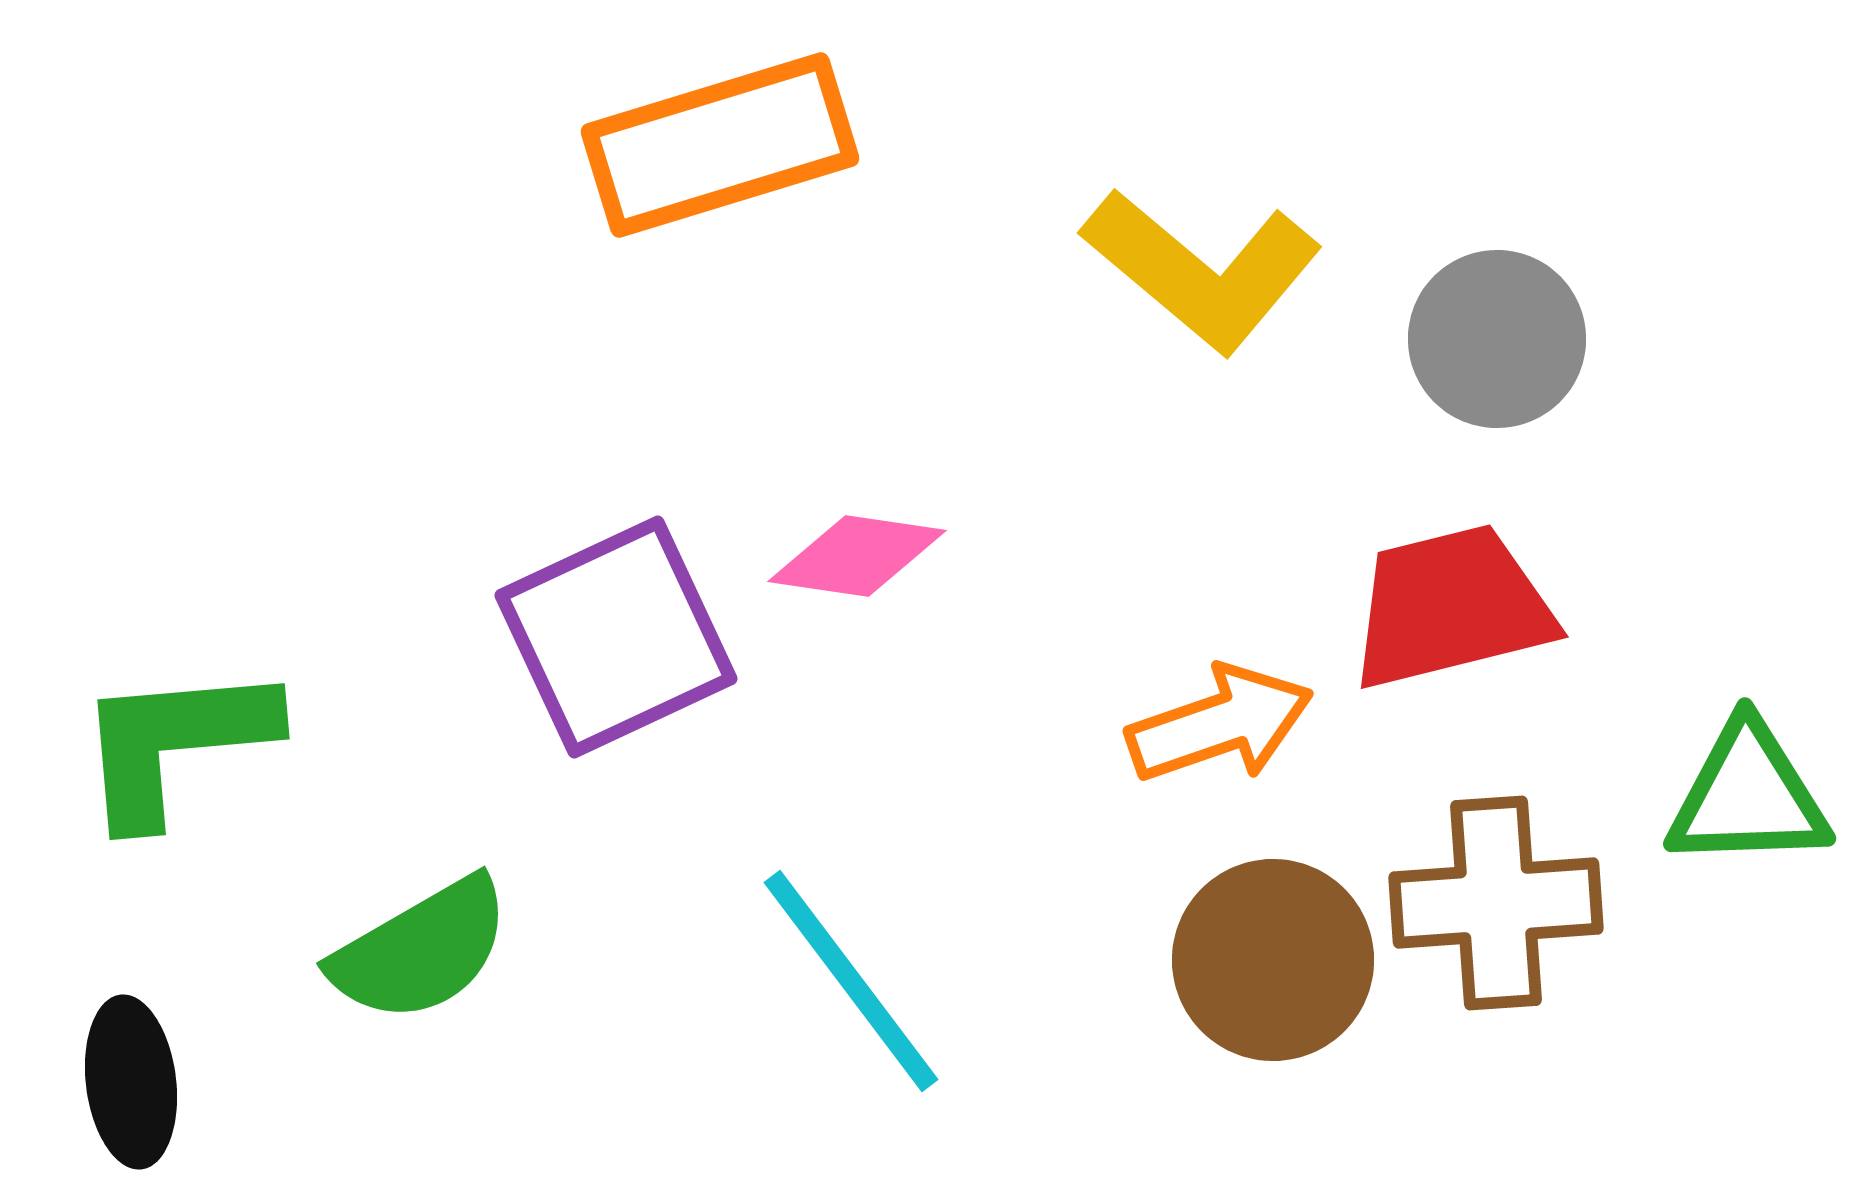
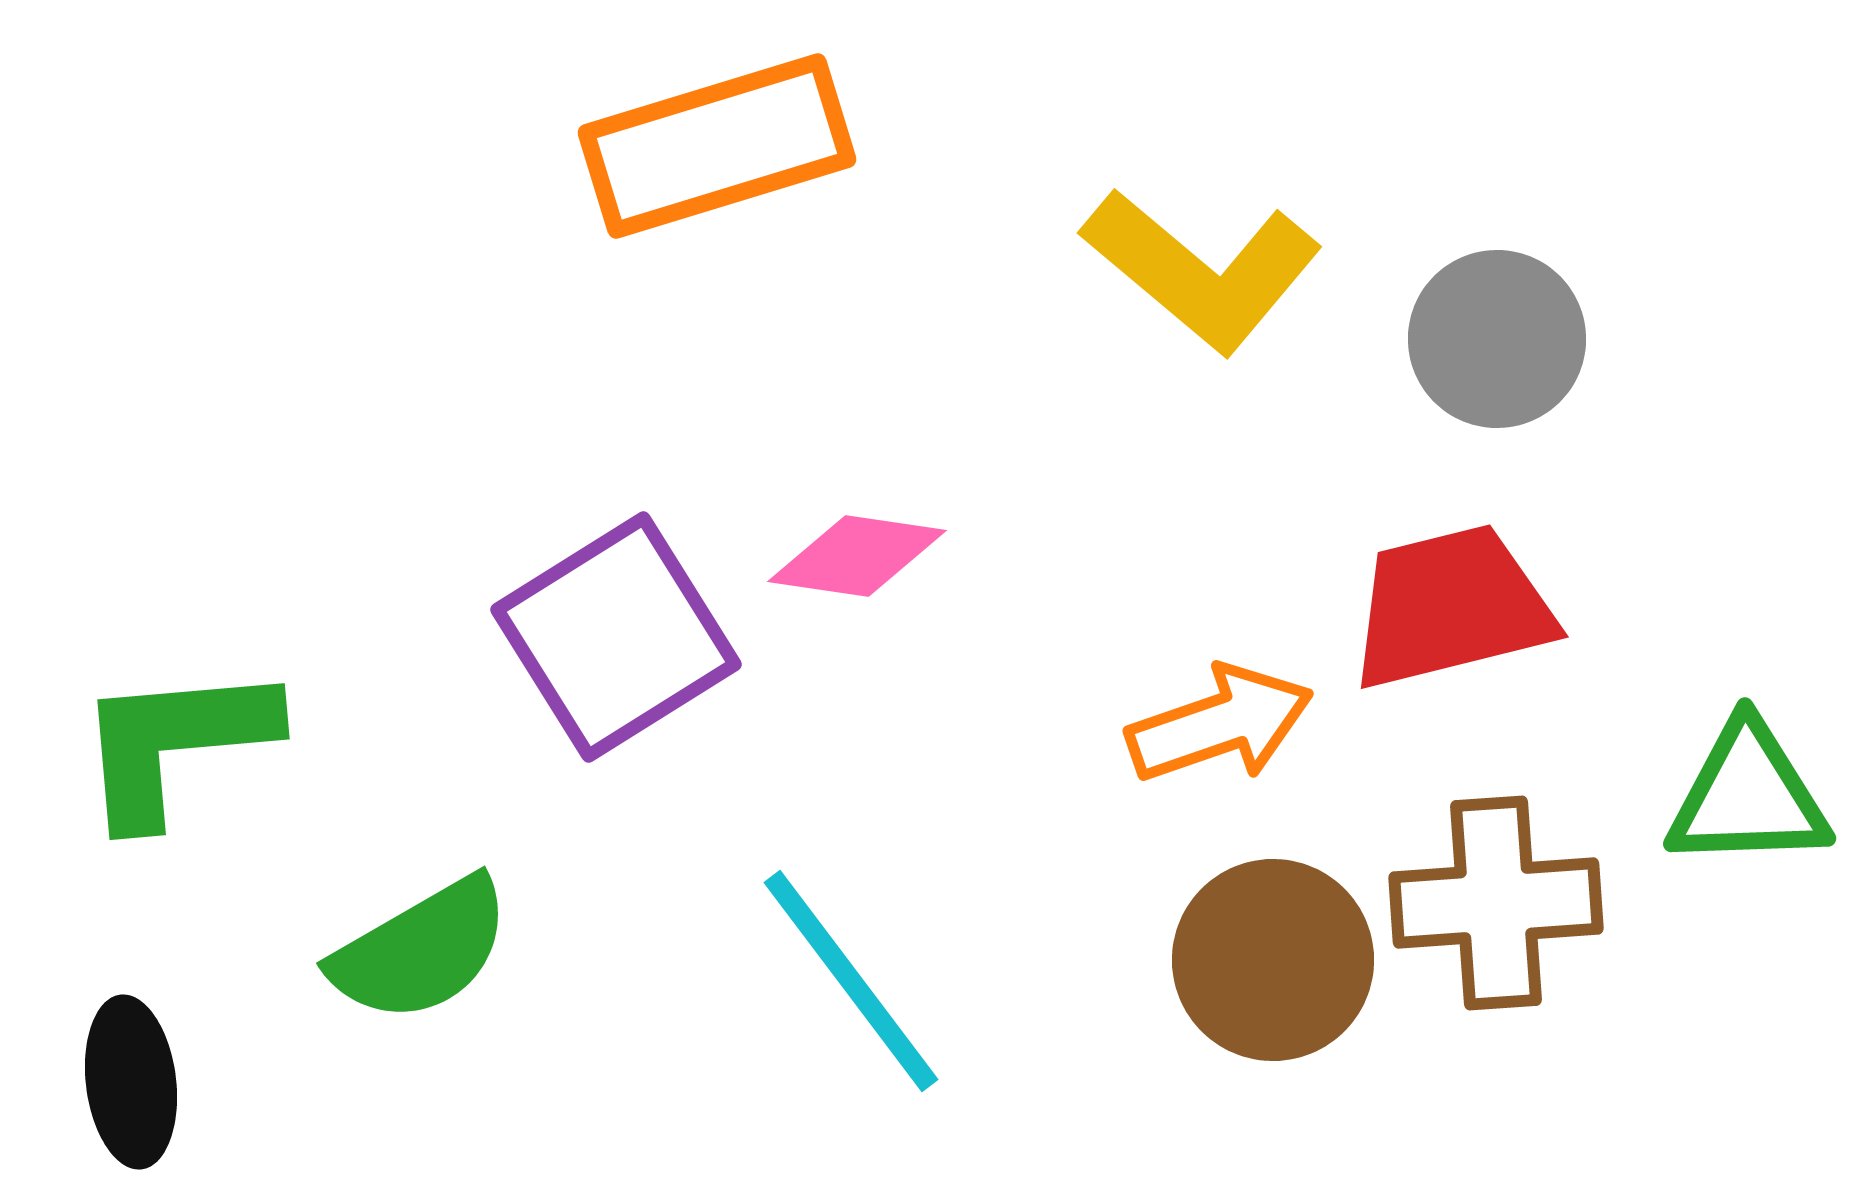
orange rectangle: moved 3 px left, 1 px down
purple square: rotated 7 degrees counterclockwise
